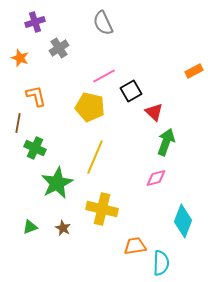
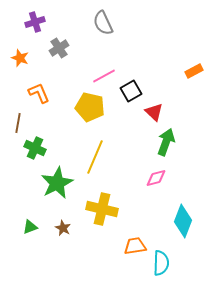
orange L-shape: moved 3 px right, 3 px up; rotated 10 degrees counterclockwise
